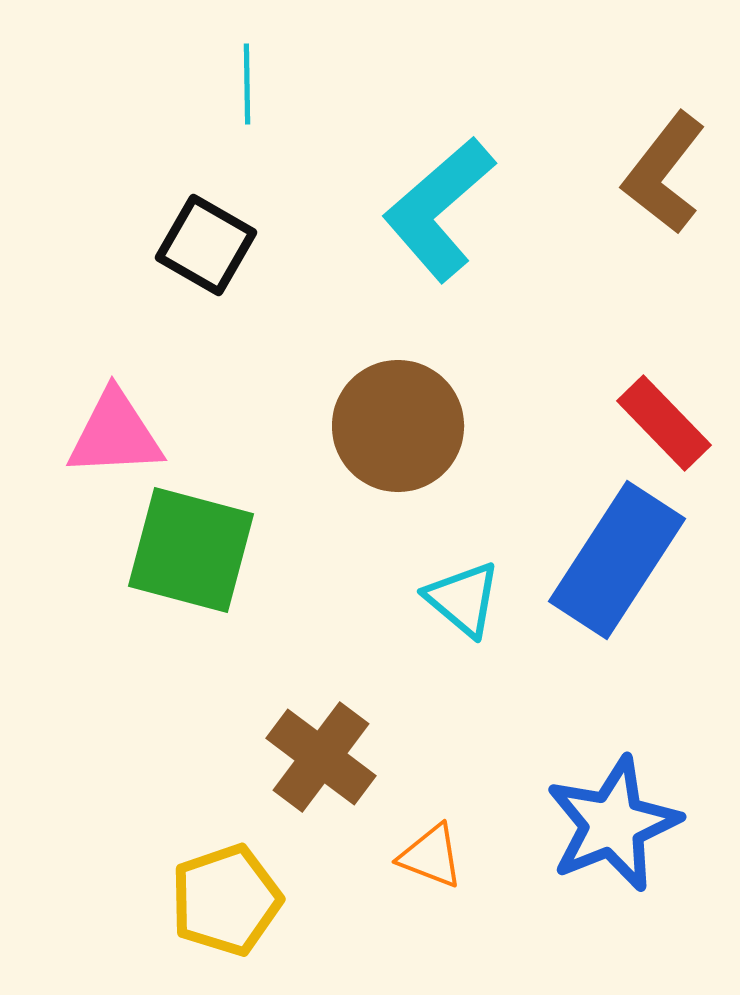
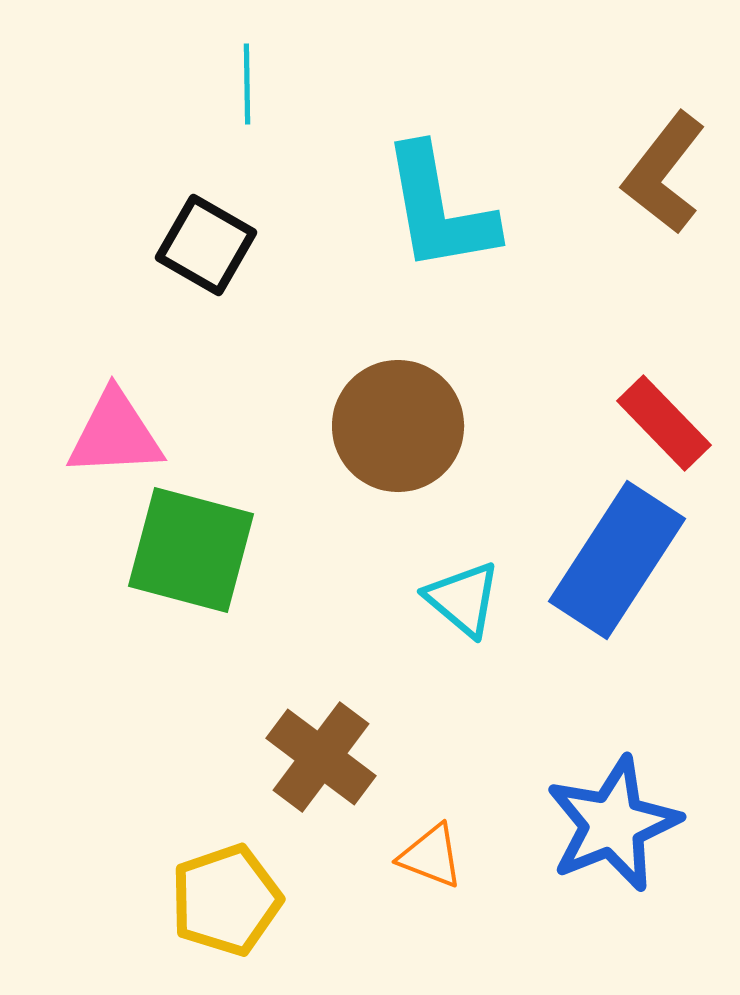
cyan L-shape: rotated 59 degrees counterclockwise
